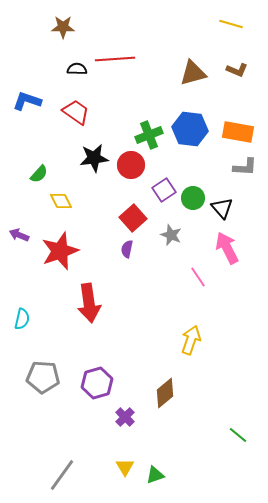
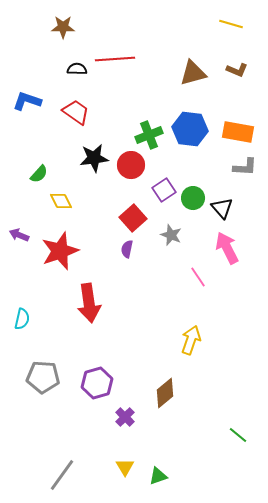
green triangle: moved 3 px right, 1 px down
